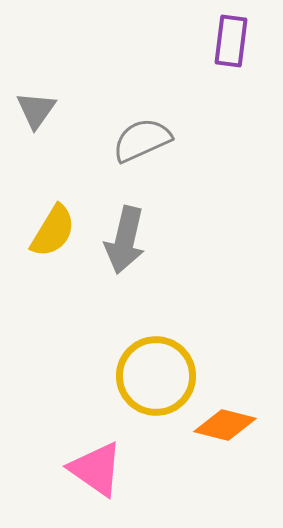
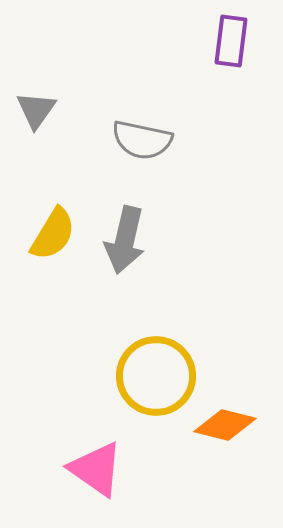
gray semicircle: rotated 144 degrees counterclockwise
yellow semicircle: moved 3 px down
